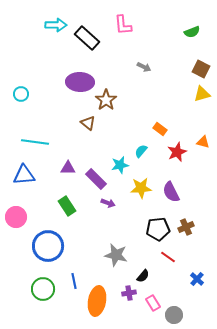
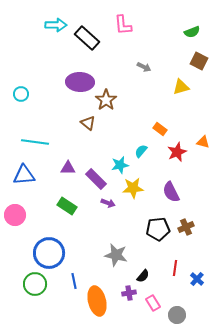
brown square: moved 2 px left, 8 px up
yellow triangle: moved 21 px left, 7 px up
yellow star: moved 8 px left
green rectangle: rotated 24 degrees counterclockwise
pink circle: moved 1 px left, 2 px up
blue circle: moved 1 px right, 7 px down
red line: moved 7 px right, 11 px down; rotated 63 degrees clockwise
green circle: moved 8 px left, 5 px up
orange ellipse: rotated 24 degrees counterclockwise
gray circle: moved 3 px right
